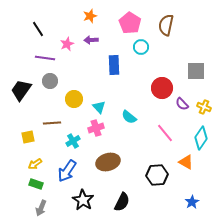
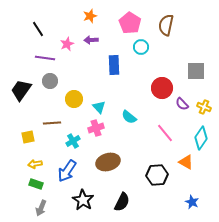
yellow arrow: rotated 24 degrees clockwise
blue star: rotated 16 degrees counterclockwise
